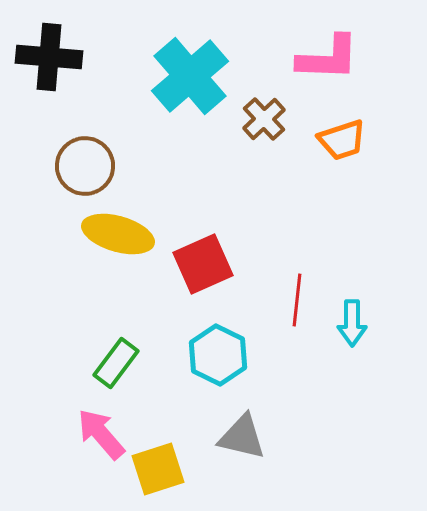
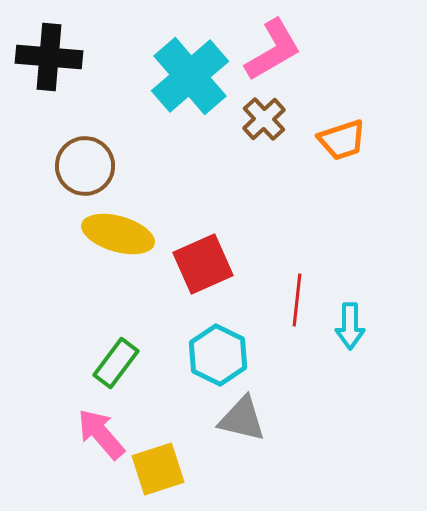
pink L-shape: moved 55 px left, 8 px up; rotated 32 degrees counterclockwise
cyan arrow: moved 2 px left, 3 px down
gray triangle: moved 18 px up
